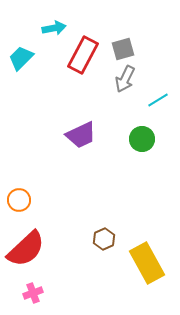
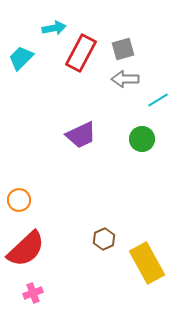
red rectangle: moved 2 px left, 2 px up
gray arrow: rotated 64 degrees clockwise
